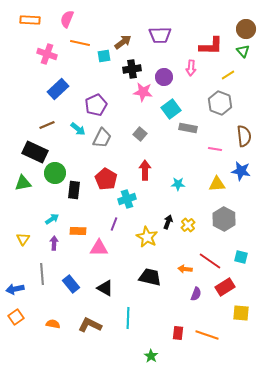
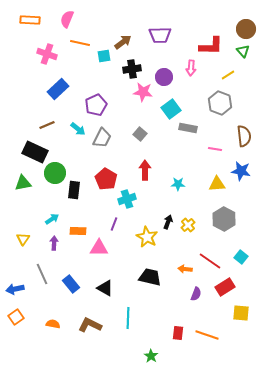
cyan square at (241, 257): rotated 24 degrees clockwise
gray line at (42, 274): rotated 20 degrees counterclockwise
